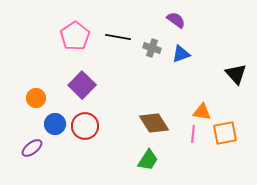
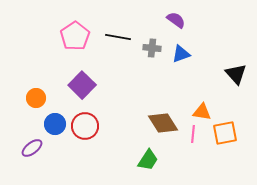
gray cross: rotated 12 degrees counterclockwise
brown diamond: moved 9 px right
